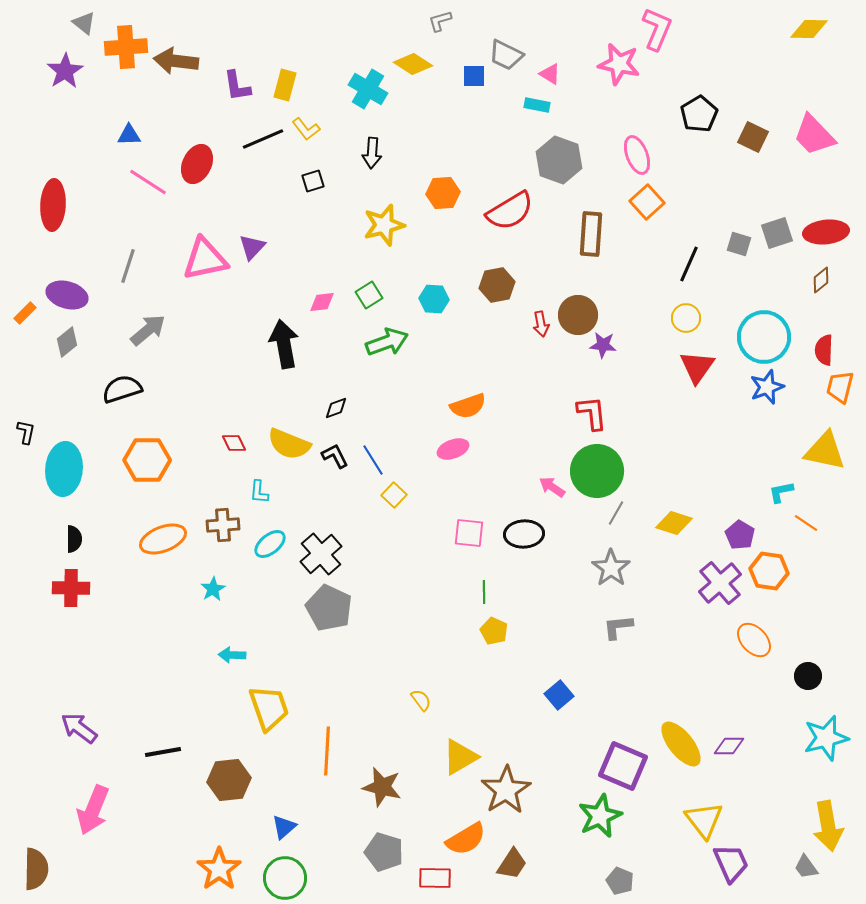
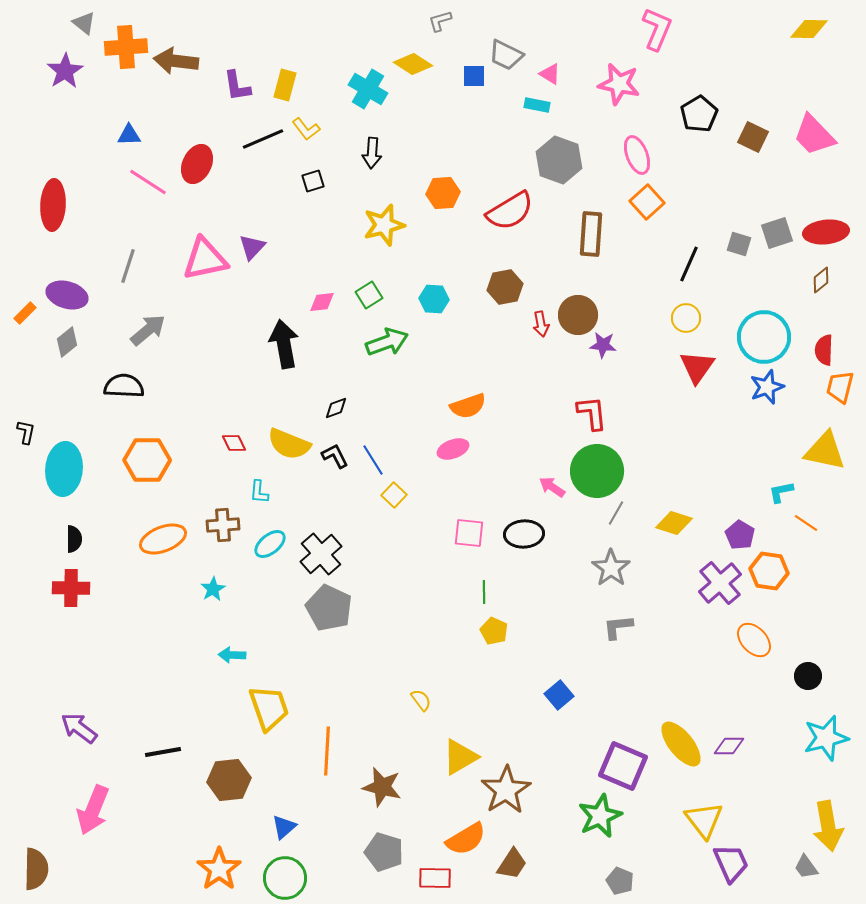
pink star at (619, 64): moved 20 px down
brown hexagon at (497, 285): moved 8 px right, 2 px down
black semicircle at (122, 389): moved 2 px right, 3 px up; rotated 21 degrees clockwise
